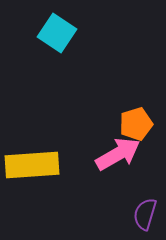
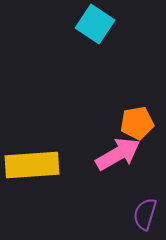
cyan square: moved 38 px right, 9 px up
orange pentagon: moved 1 px right, 1 px up; rotated 8 degrees clockwise
